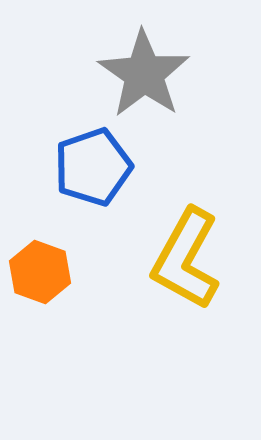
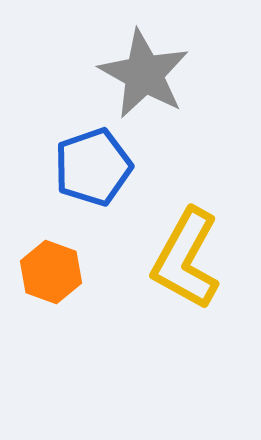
gray star: rotated 6 degrees counterclockwise
orange hexagon: moved 11 px right
